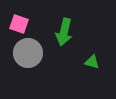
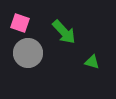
pink square: moved 1 px right, 1 px up
green arrow: rotated 56 degrees counterclockwise
